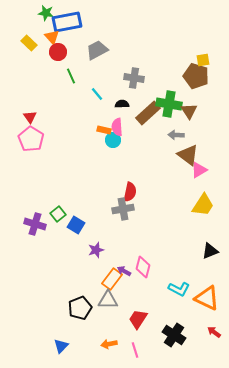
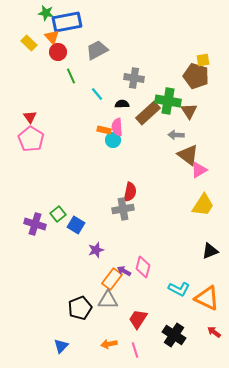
green cross at (169, 104): moved 1 px left, 3 px up
